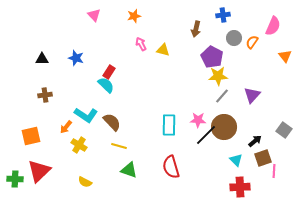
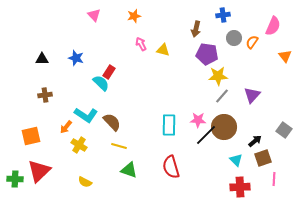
purple pentagon: moved 5 px left, 3 px up; rotated 20 degrees counterclockwise
cyan semicircle: moved 5 px left, 2 px up
pink line: moved 8 px down
